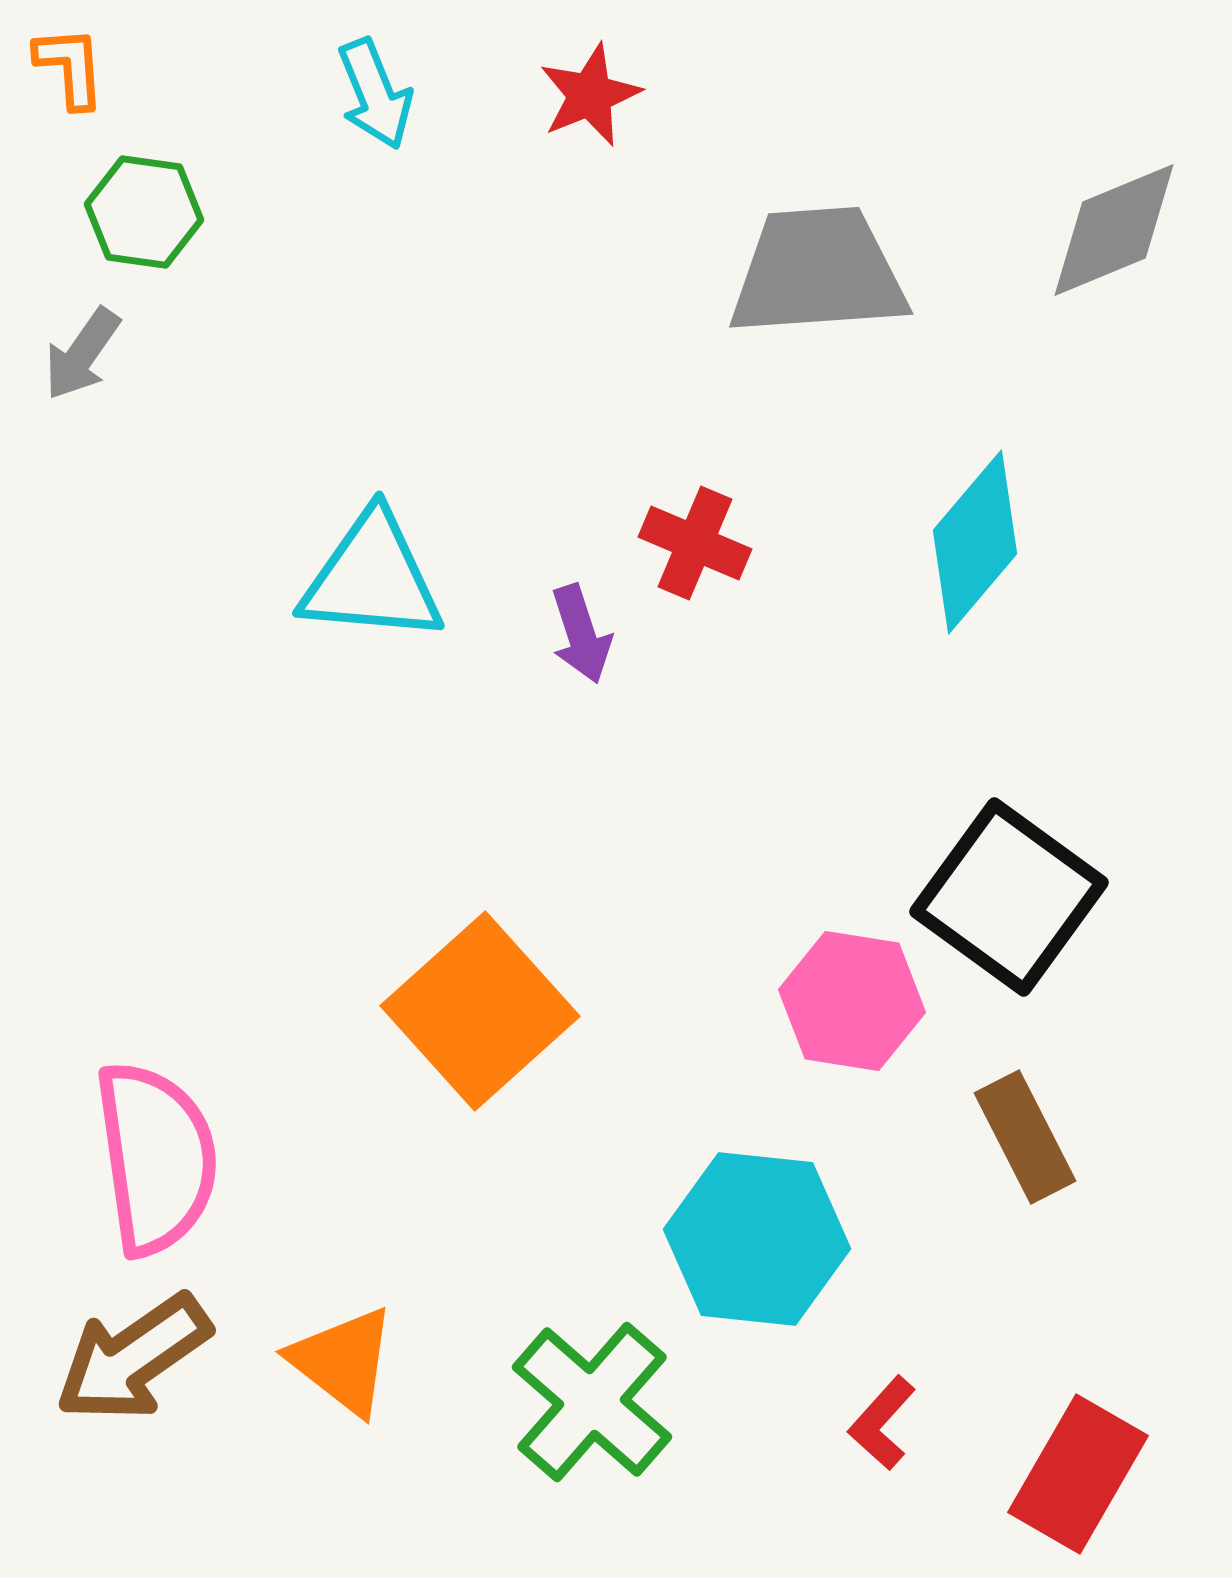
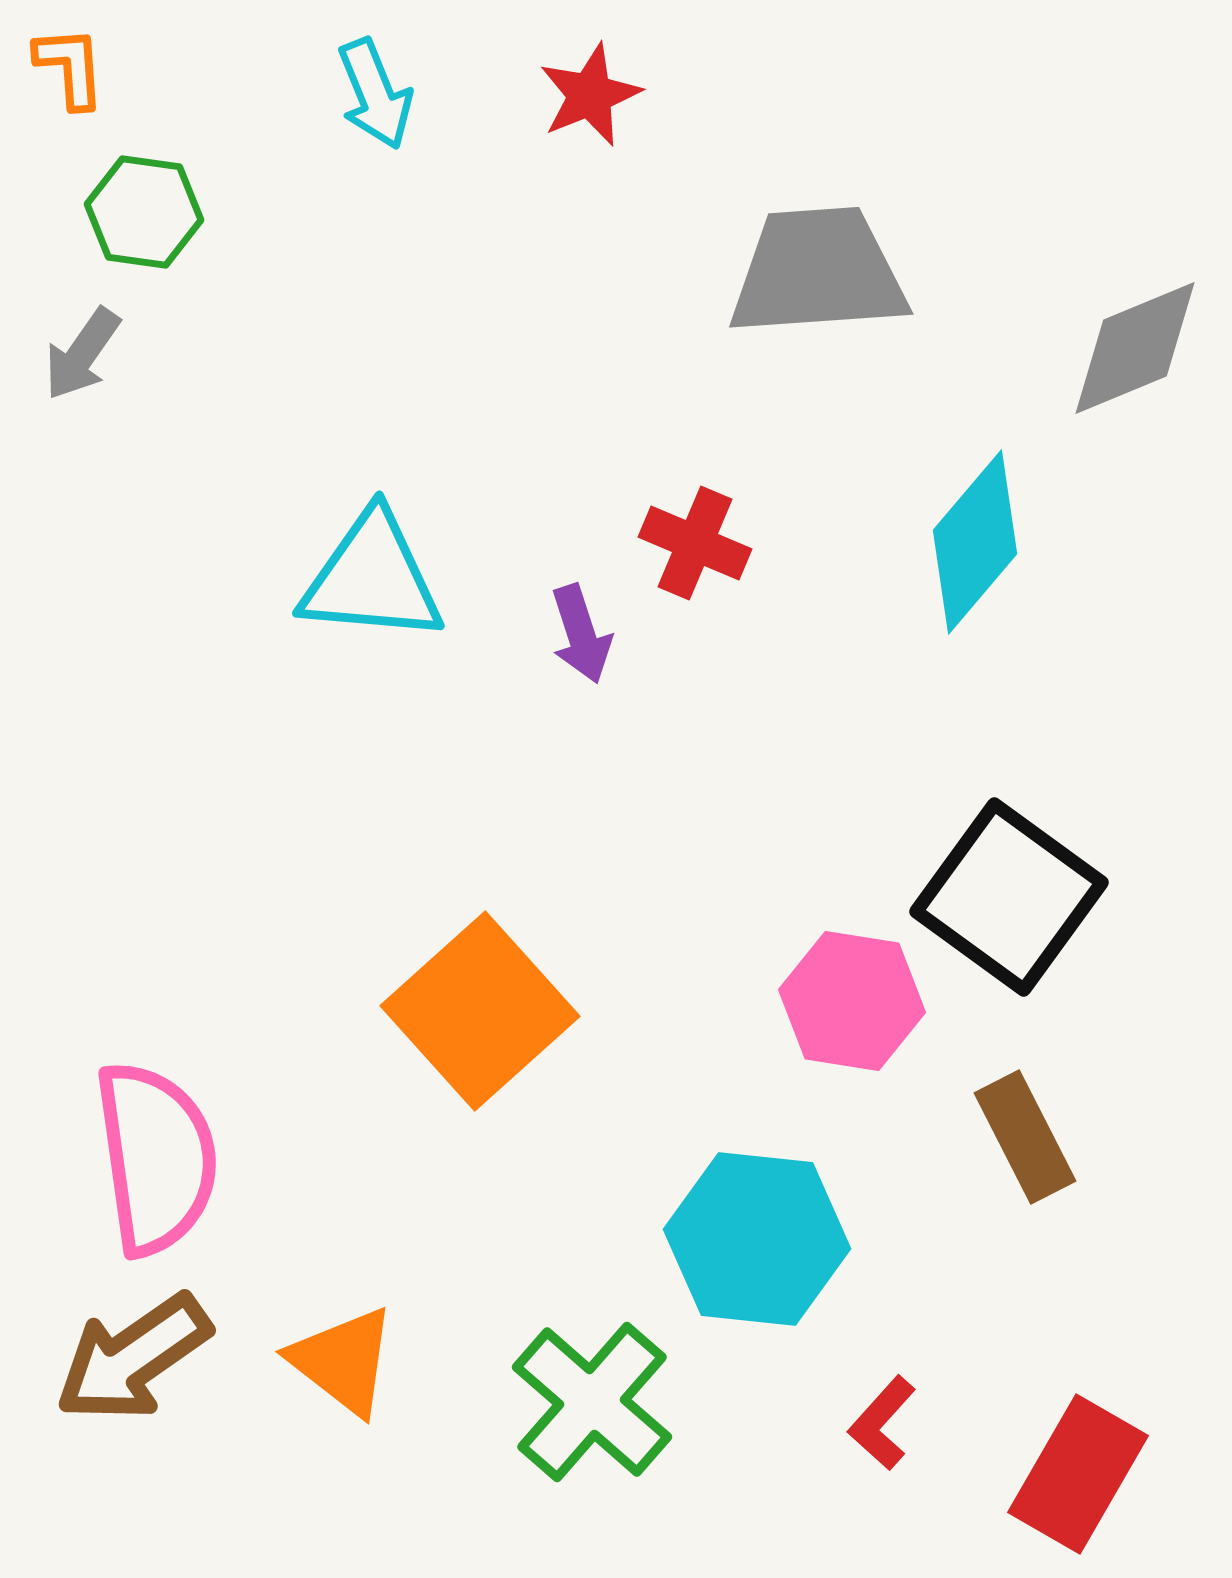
gray diamond: moved 21 px right, 118 px down
